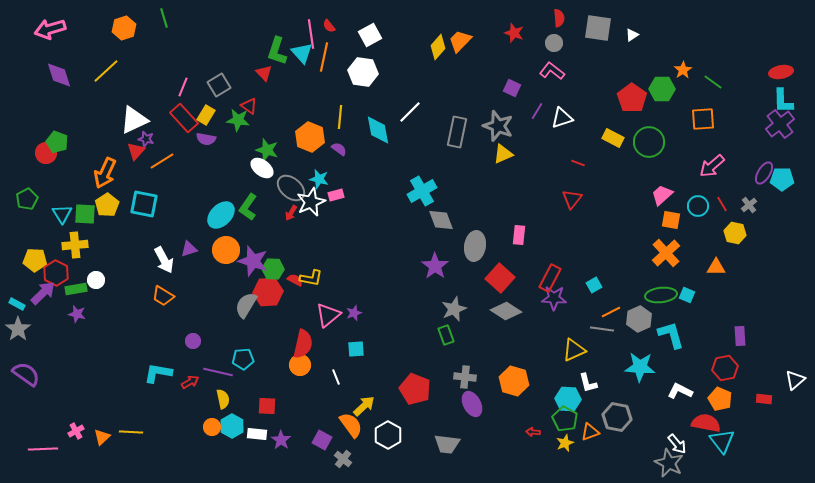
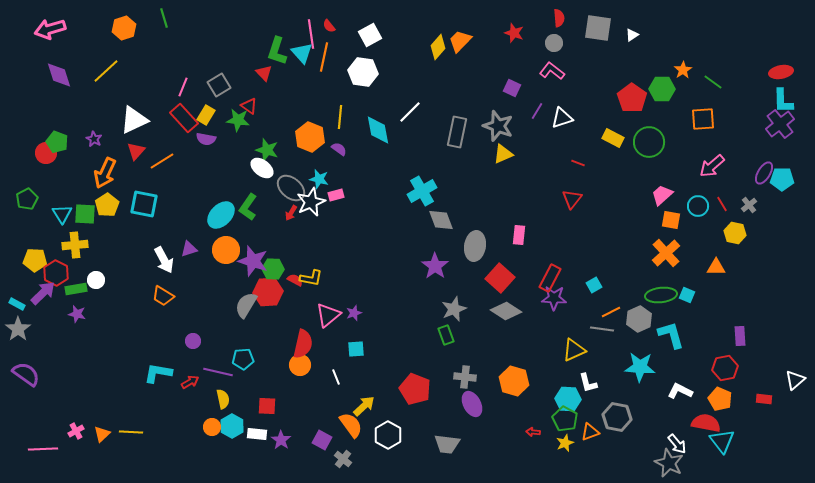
purple star at (146, 139): moved 52 px left; rotated 14 degrees clockwise
orange triangle at (102, 437): moved 3 px up
